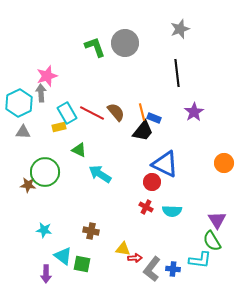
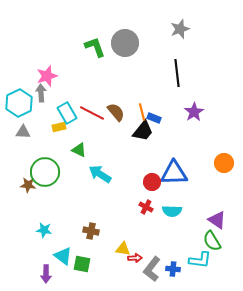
blue triangle: moved 9 px right, 9 px down; rotated 28 degrees counterclockwise
purple triangle: rotated 24 degrees counterclockwise
